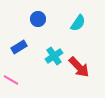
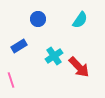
cyan semicircle: moved 2 px right, 3 px up
blue rectangle: moved 1 px up
pink line: rotated 42 degrees clockwise
